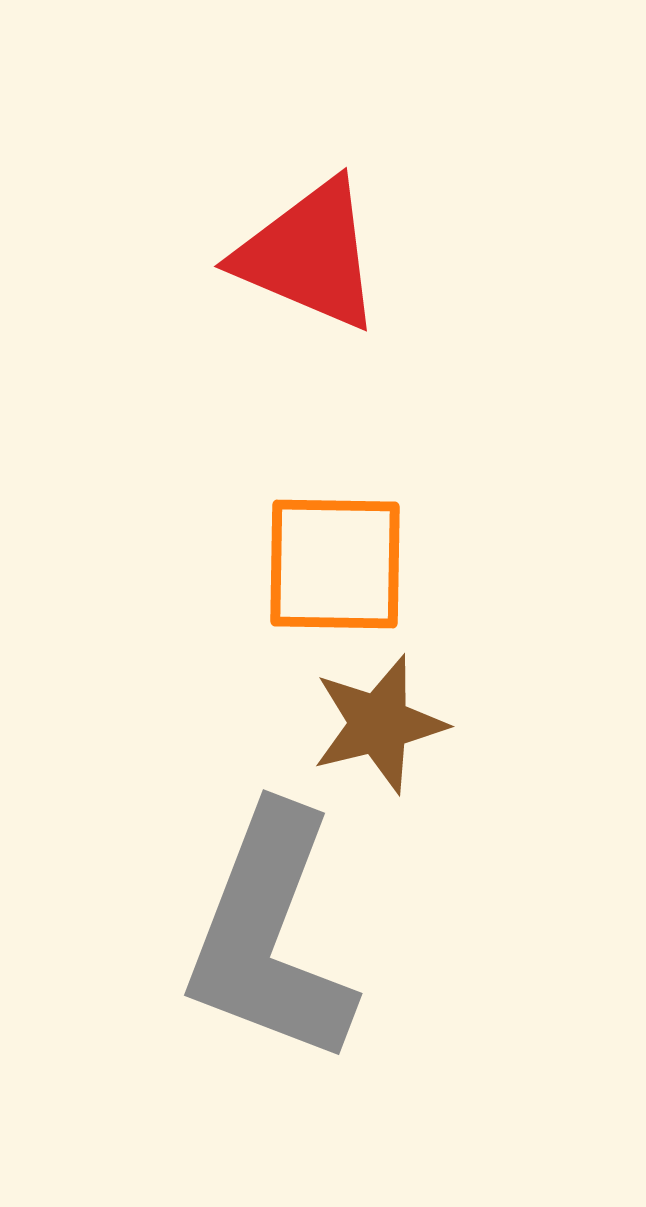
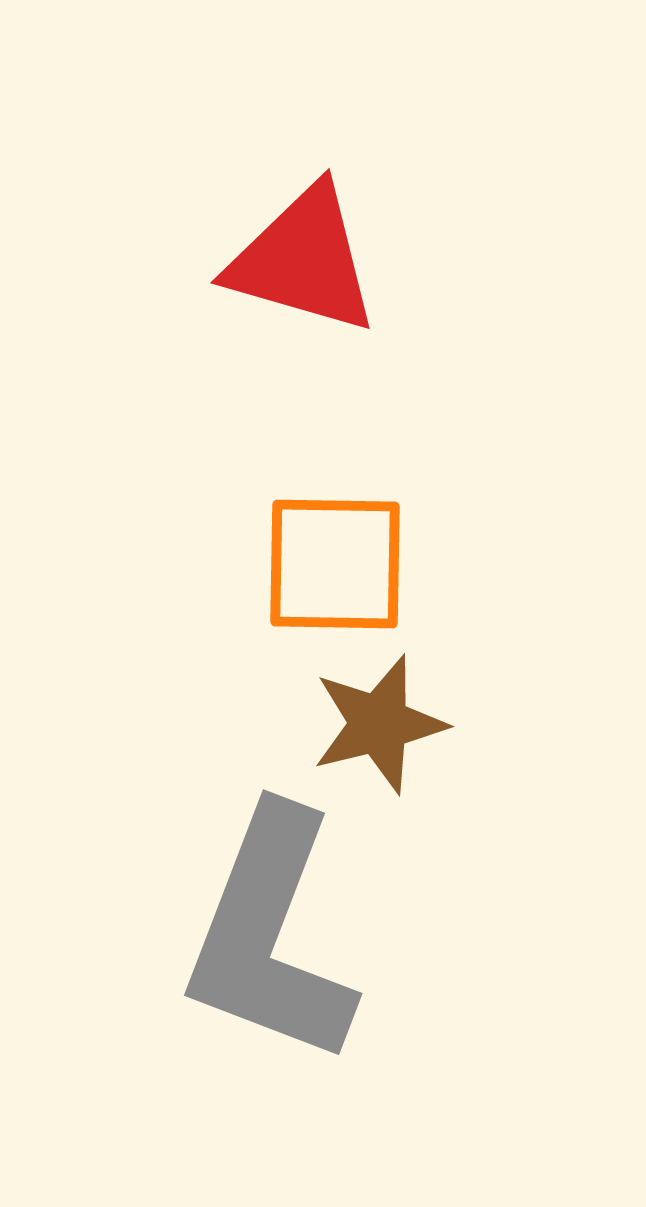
red triangle: moved 6 px left, 5 px down; rotated 7 degrees counterclockwise
